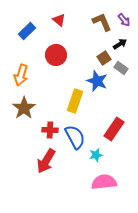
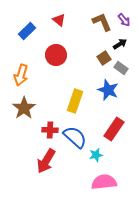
blue star: moved 11 px right, 9 px down
blue semicircle: rotated 20 degrees counterclockwise
